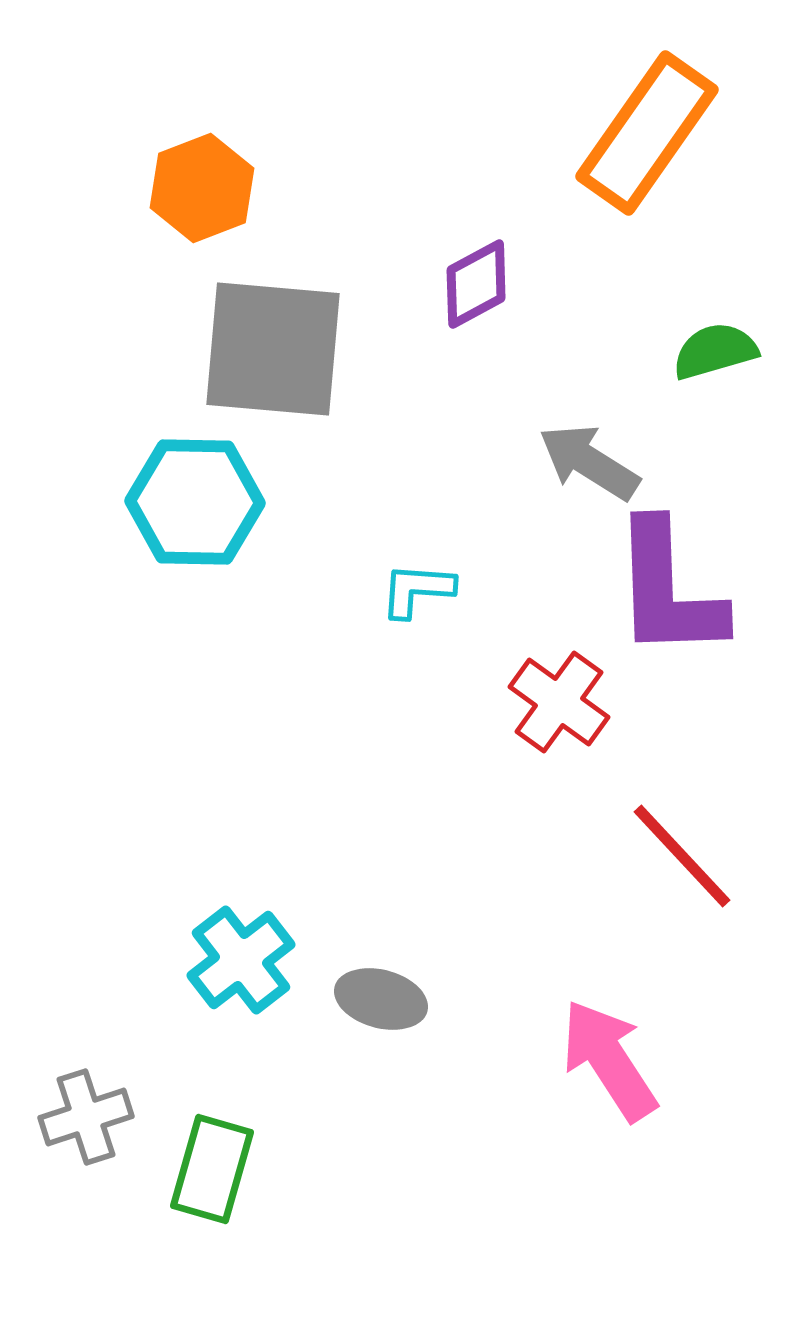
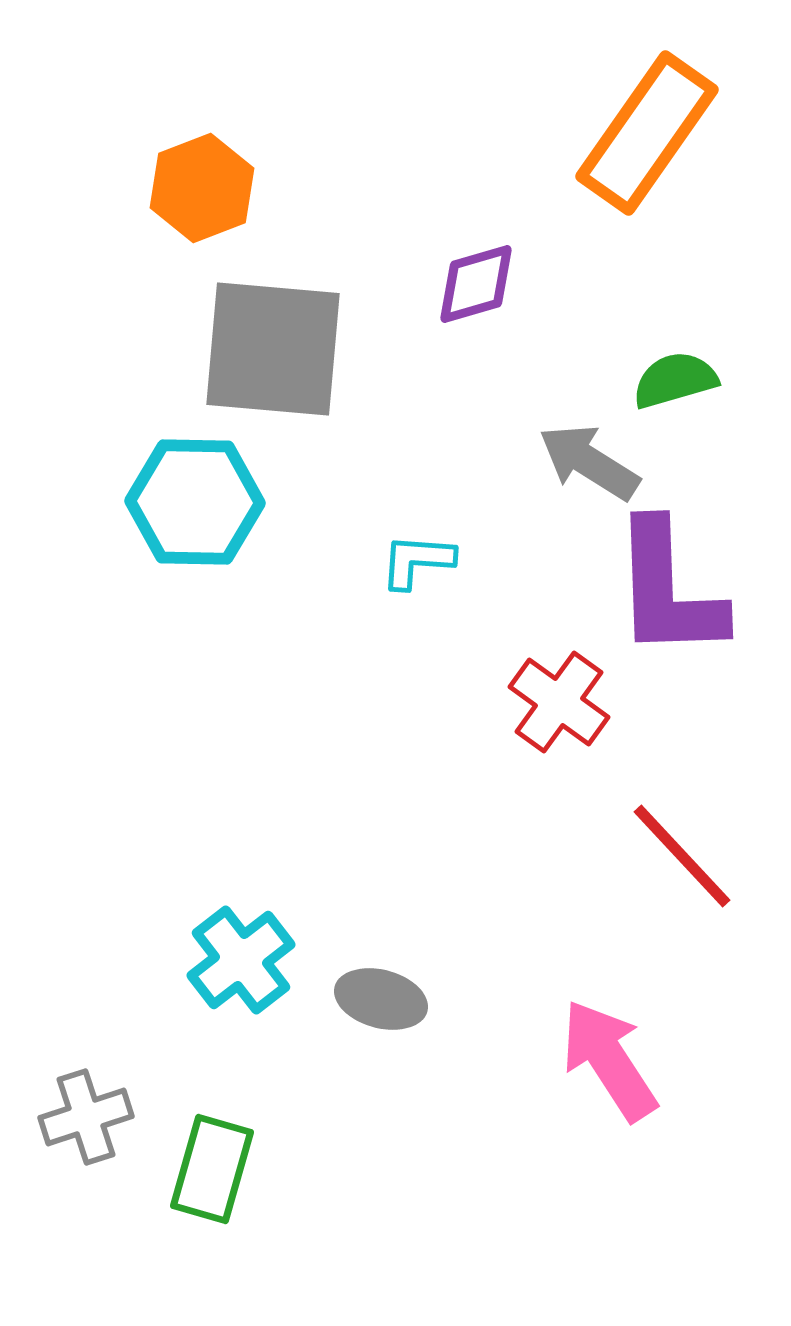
purple diamond: rotated 12 degrees clockwise
green semicircle: moved 40 px left, 29 px down
cyan L-shape: moved 29 px up
